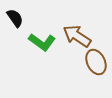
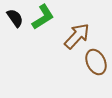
brown arrow: rotated 100 degrees clockwise
green L-shape: moved 1 px right, 25 px up; rotated 68 degrees counterclockwise
